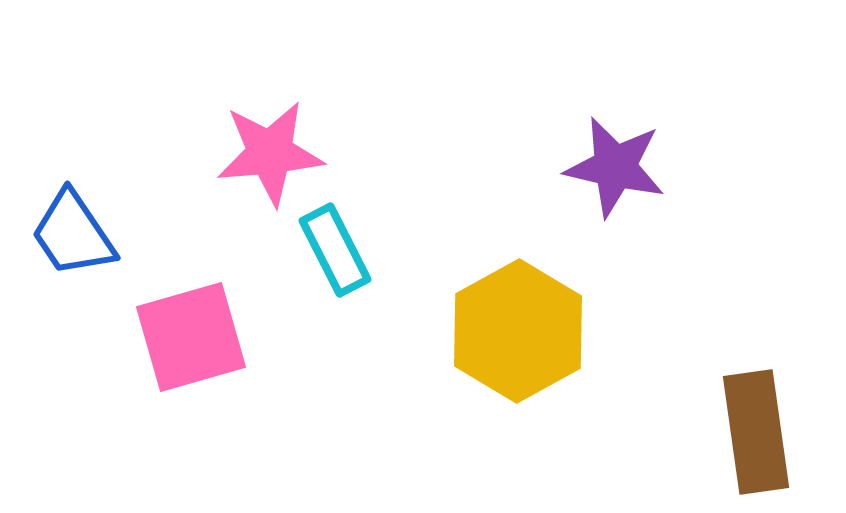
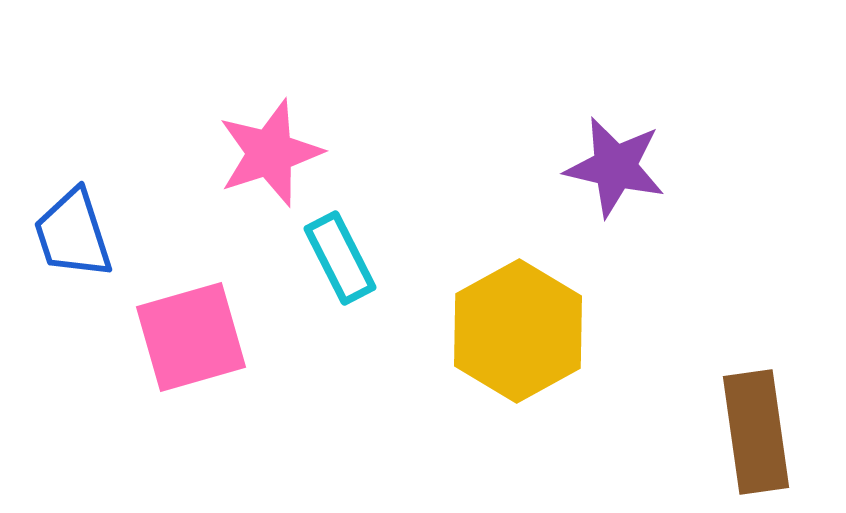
pink star: rotated 13 degrees counterclockwise
blue trapezoid: rotated 16 degrees clockwise
cyan rectangle: moved 5 px right, 8 px down
